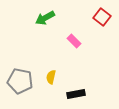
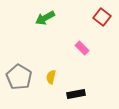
pink rectangle: moved 8 px right, 7 px down
gray pentagon: moved 1 px left, 4 px up; rotated 20 degrees clockwise
